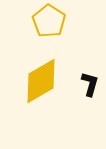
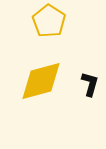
yellow diamond: rotated 15 degrees clockwise
